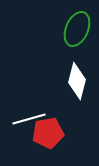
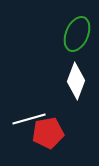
green ellipse: moved 5 px down
white diamond: moved 1 px left; rotated 6 degrees clockwise
